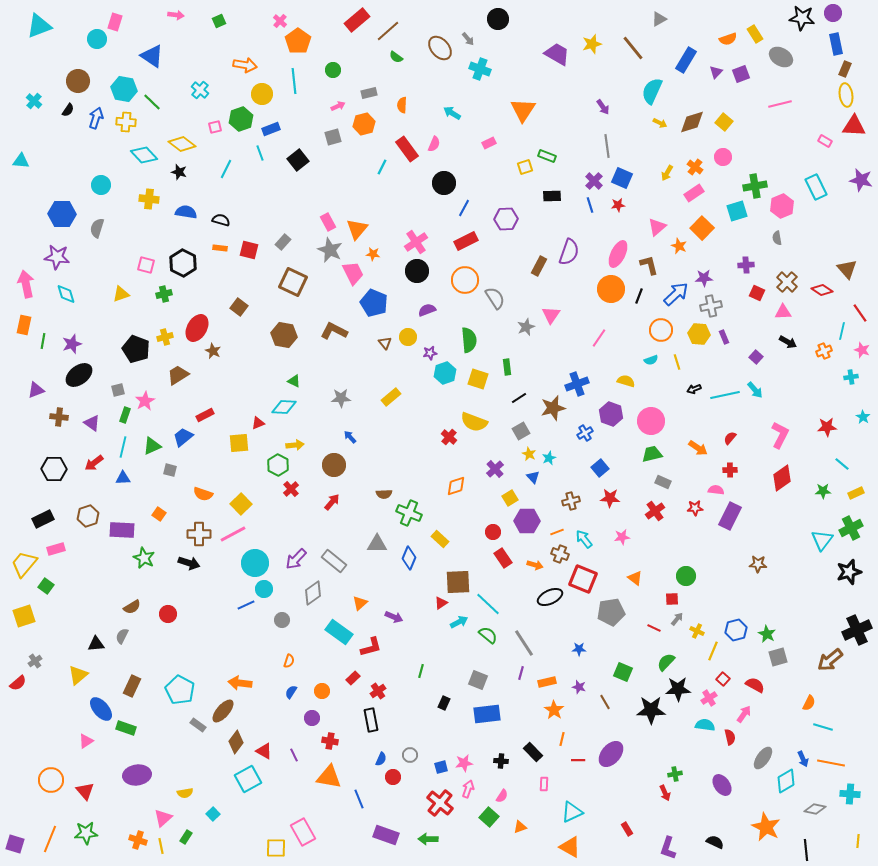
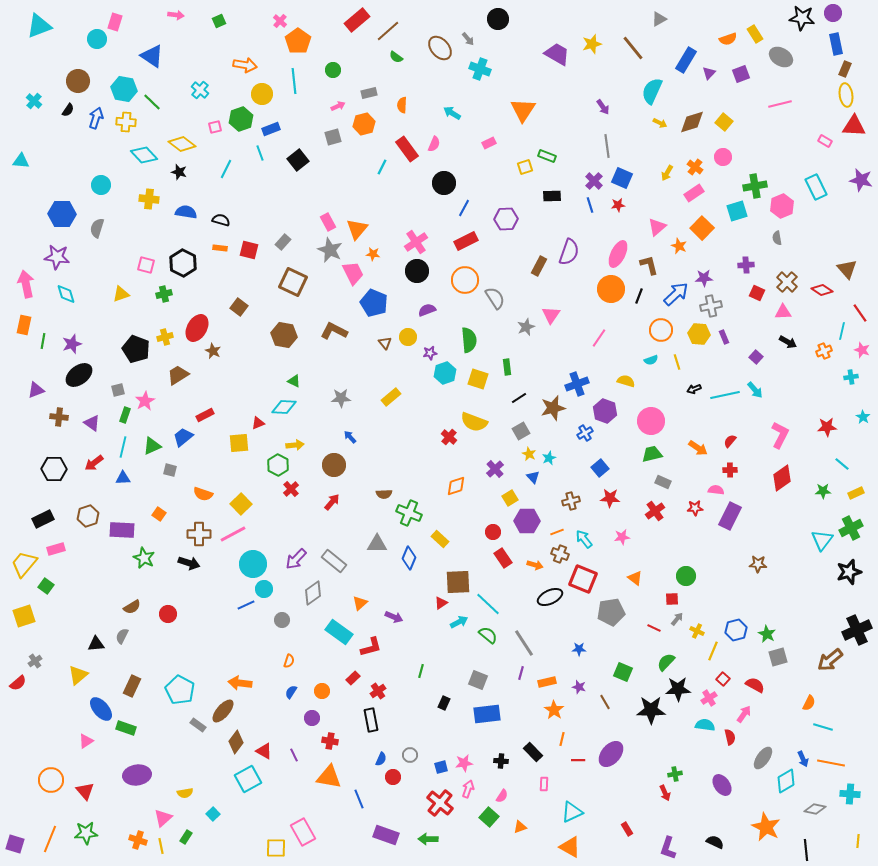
purple triangle at (716, 72): moved 7 px left, 1 px down
purple hexagon at (611, 414): moved 6 px left, 3 px up
red semicircle at (730, 438): moved 3 px down
cyan circle at (255, 563): moved 2 px left, 1 px down
